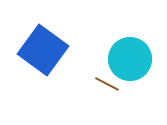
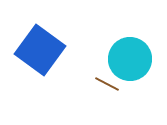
blue square: moved 3 px left
